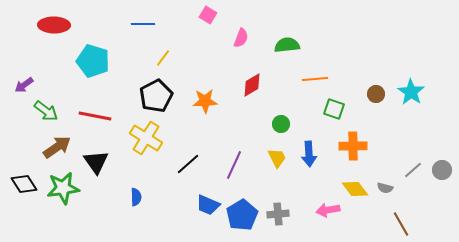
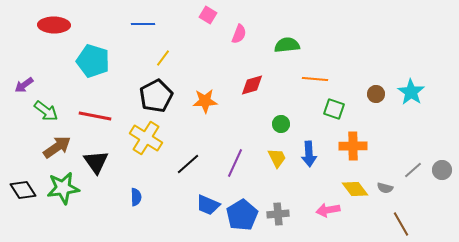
pink semicircle: moved 2 px left, 4 px up
orange line: rotated 10 degrees clockwise
red diamond: rotated 15 degrees clockwise
purple line: moved 1 px right, 2 px up
black diamond: moved 1 px left, 6 px down
